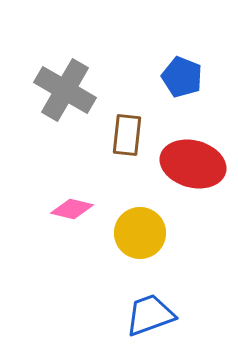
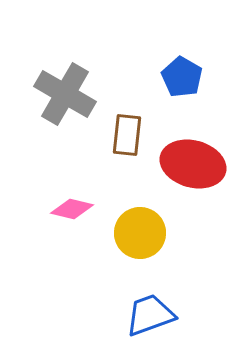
blue pentagon: rotated 9 degrees clockwise
gray cross: moved 4 px down
